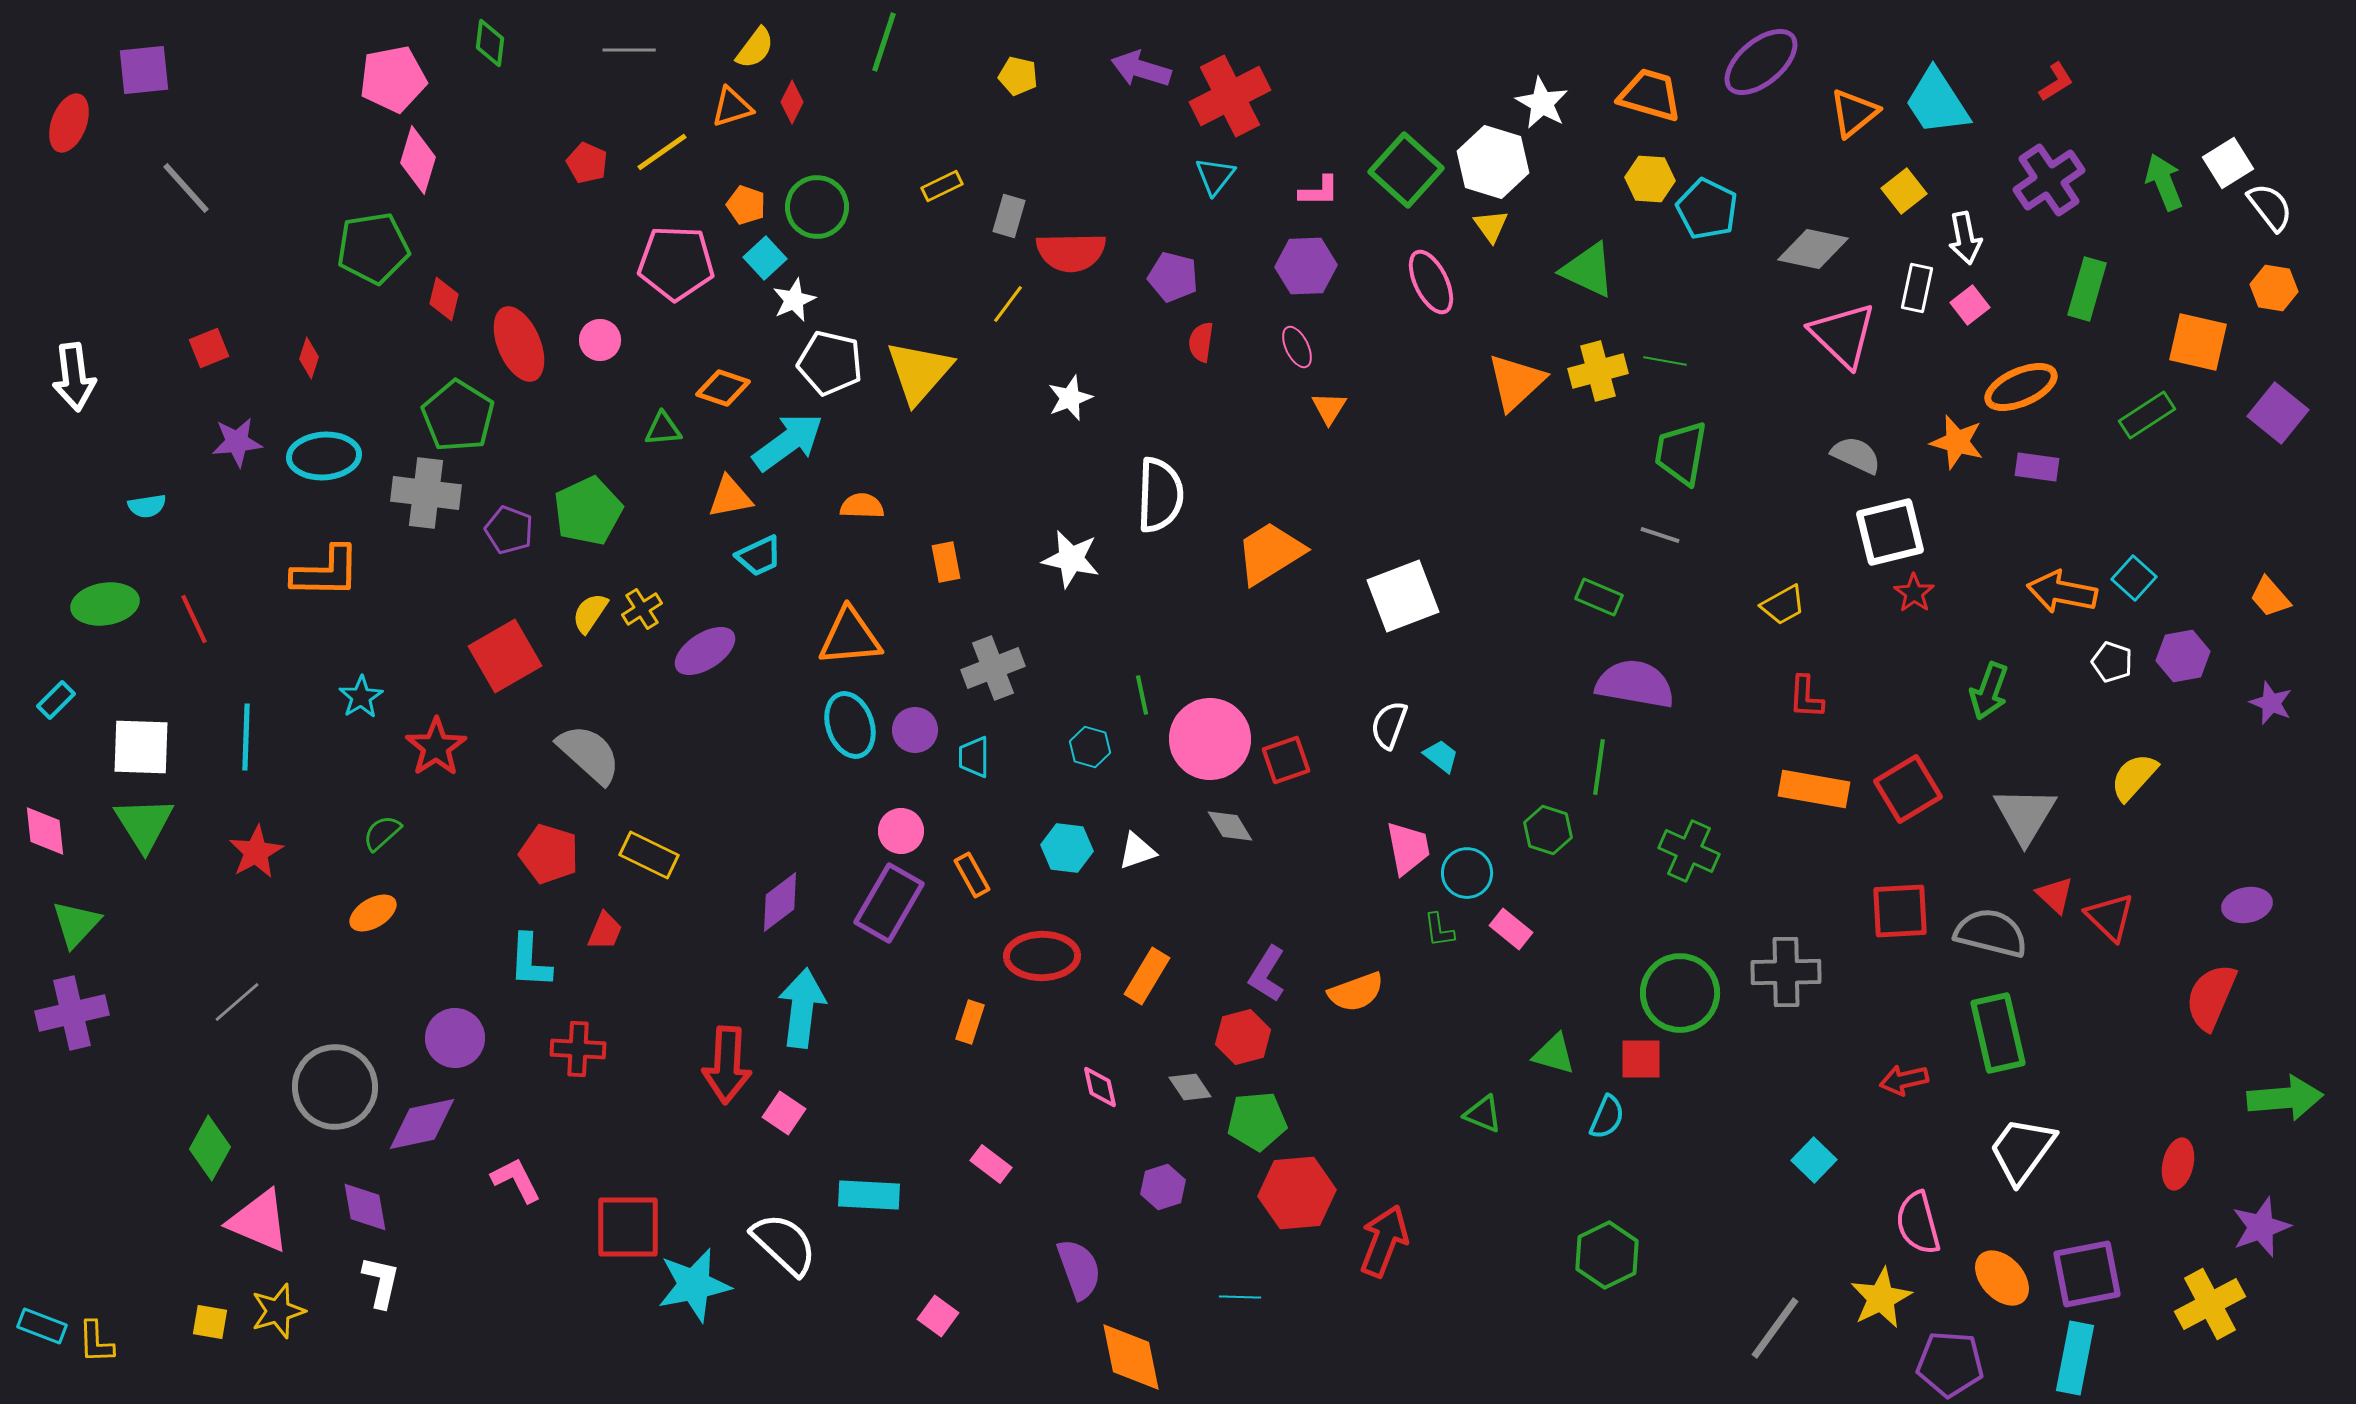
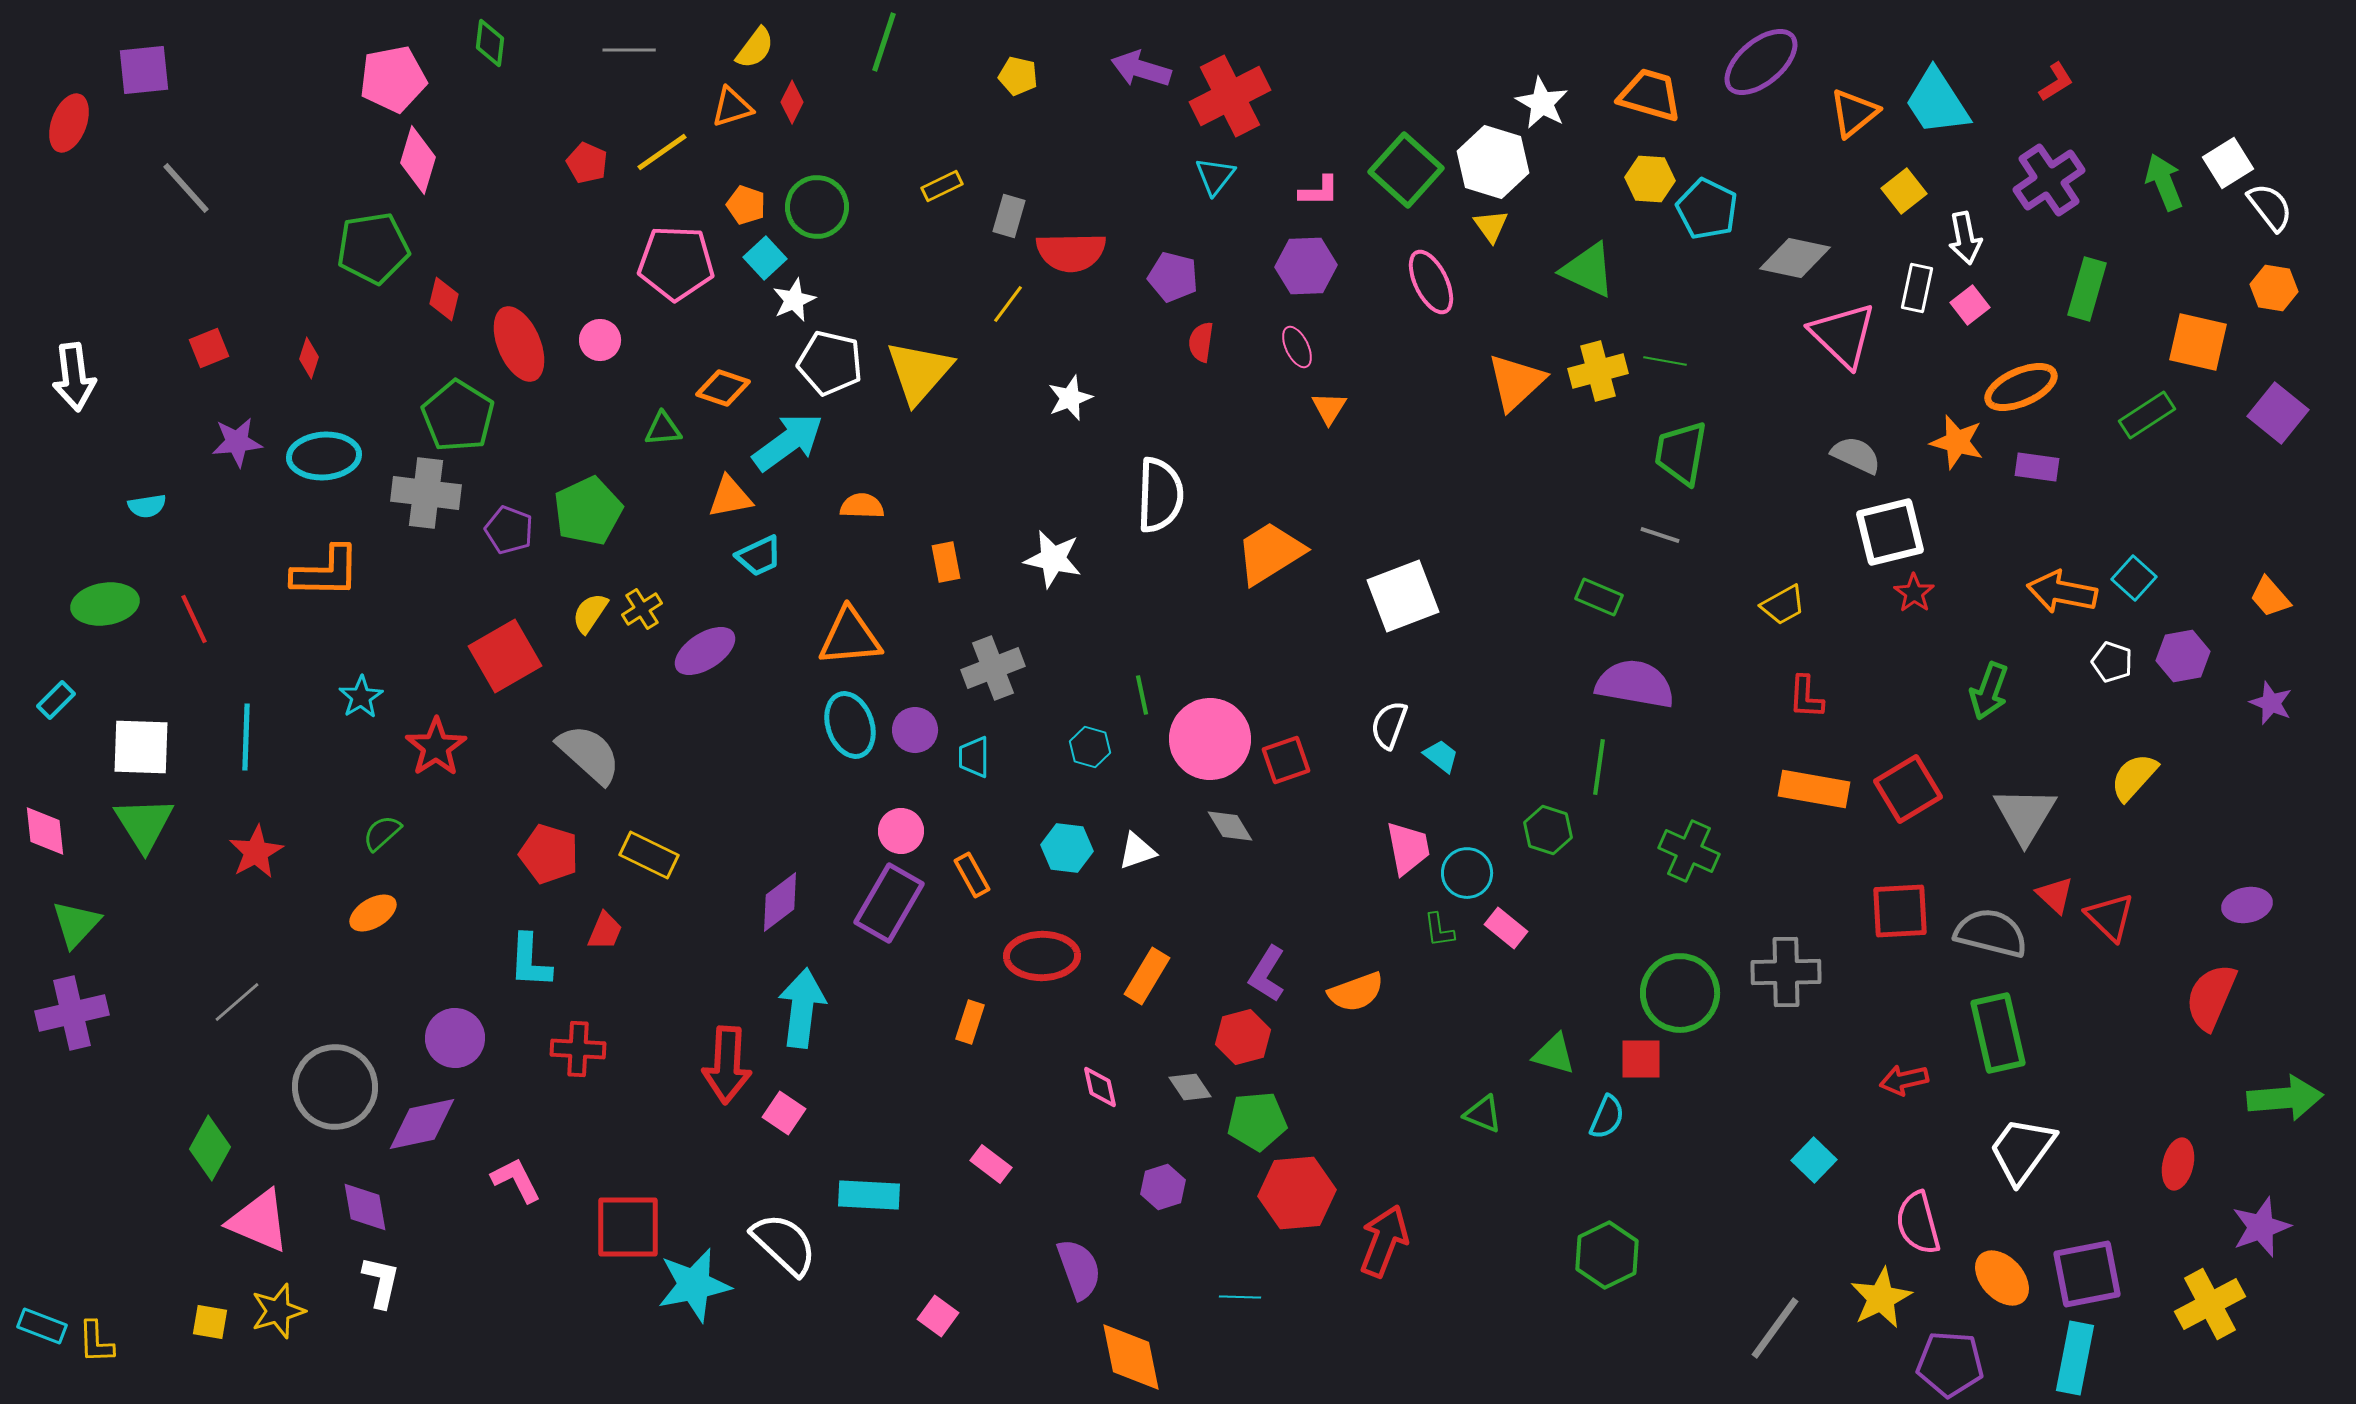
gray diamond at (1813, 249): moved 18 px left, 9 px down
white star at (1071, 559): moved 18 px left
pink rectangle at (1511, 929): moved 5 px left, 1 px up
